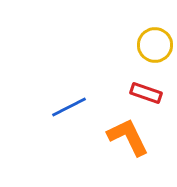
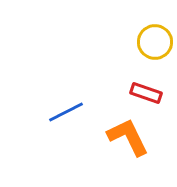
yellow circle: moved 3 px up
blue line: moved 3 px left, 5 px down
